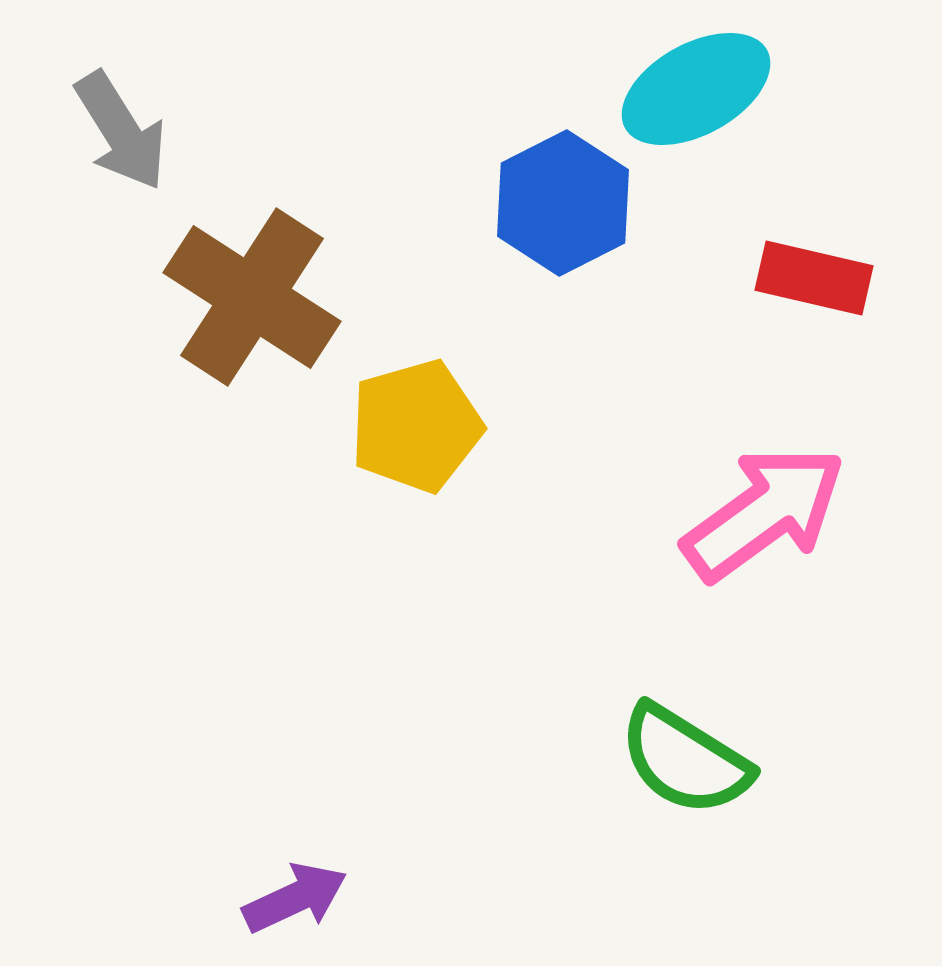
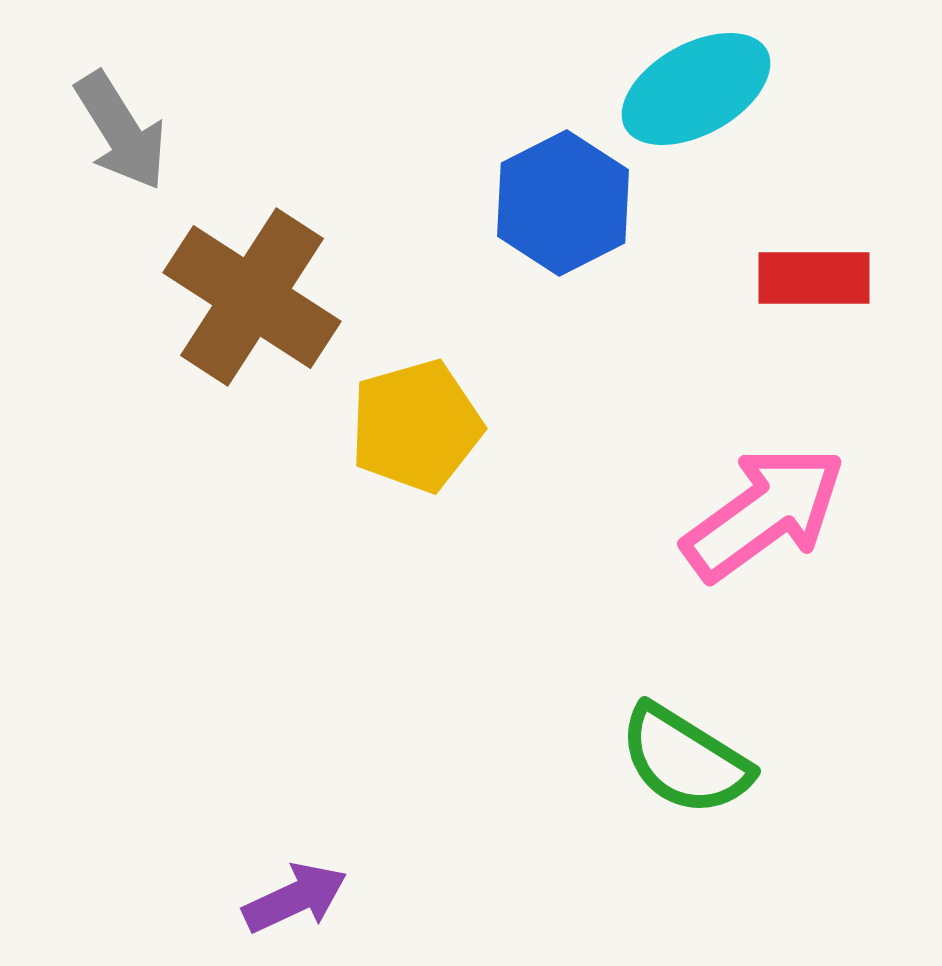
red rectangle: rotated 13 degrees counterclockwise
